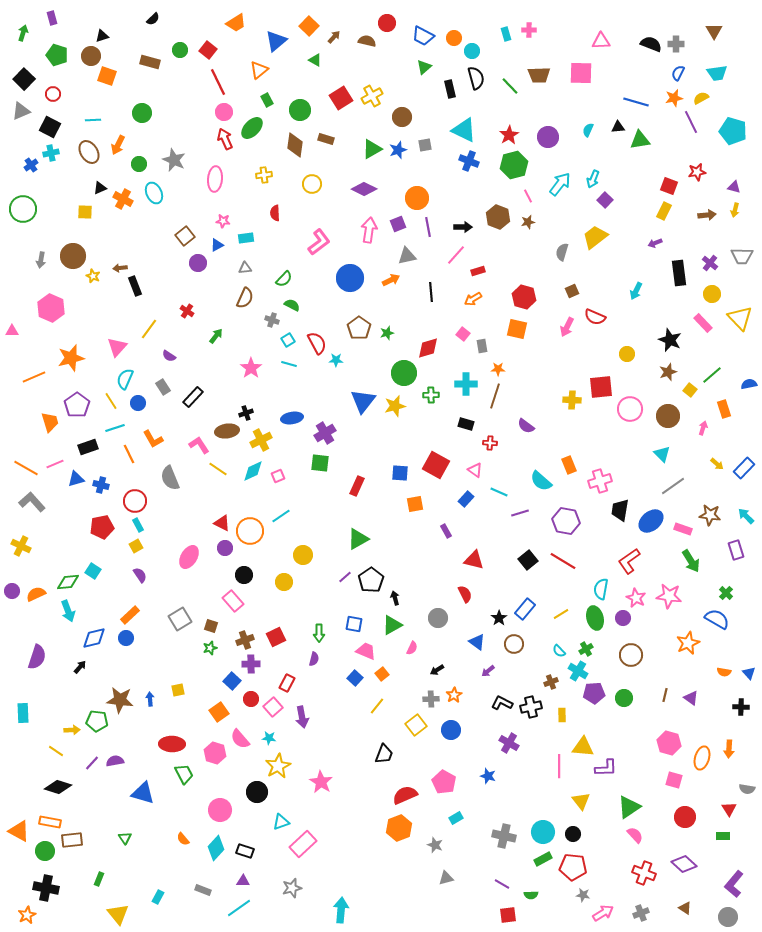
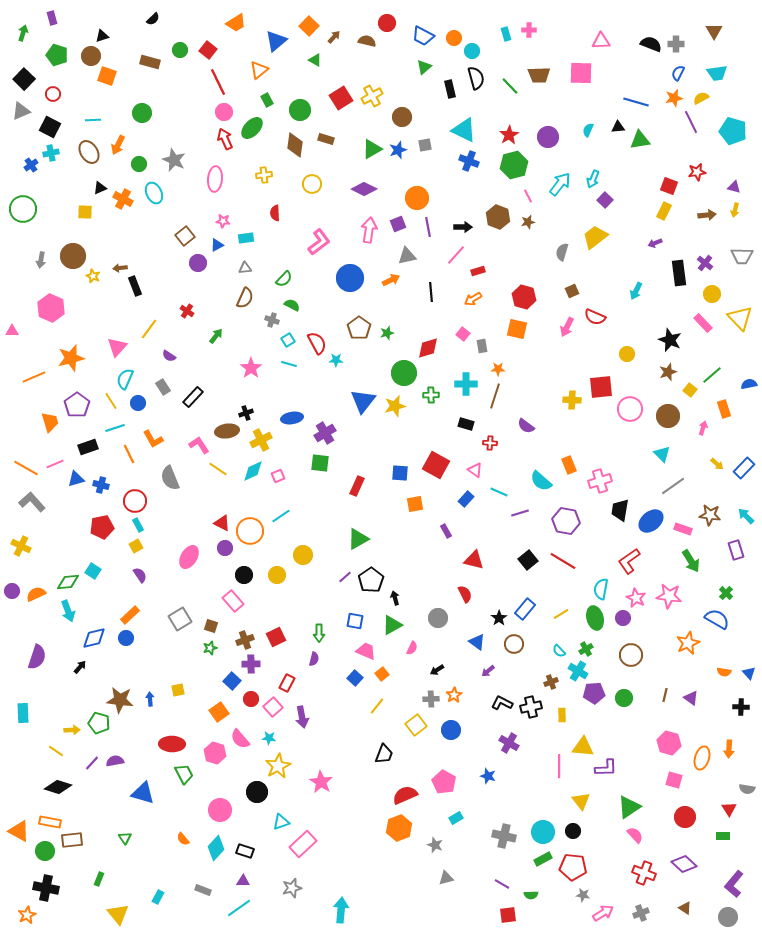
purple cross at (710, 263): moved 5 px left
yellow circle at (284, 582): moved 7 px left, 7 px up
blue square at (354, 624): moved 1 px right, 3 px up
green pentagon at (97, 721): moved 2 px right, 2 px down; rotated 10 degrees clockwise
black circle at (573, 834): moved 3 px up
